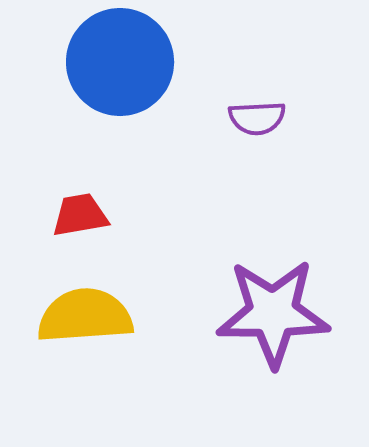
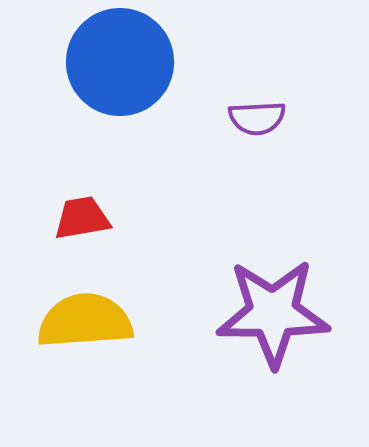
red trapezoid: moved 2 px right, 3 px down
yellow semicircle: moved 5 px down
